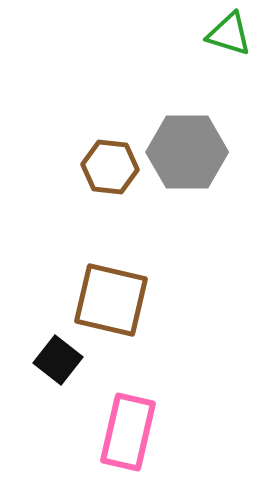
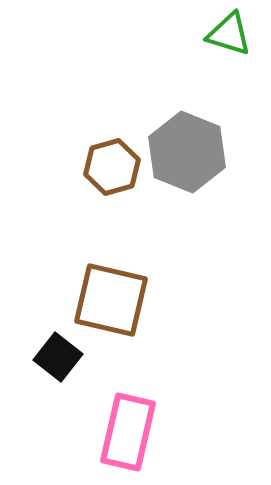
gray hexagon: rotated 22 degrees clockwise
brown hexagon: moved 2 px right; rotated 22 degrees counterclockwise
black square: moved 3 px up
